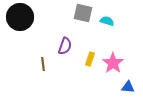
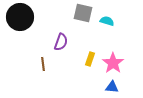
purple semicircle: moved 4 px left, 4 px up
blue triangle: moved 16 px left
